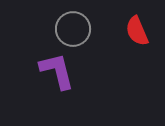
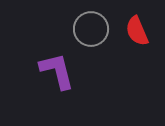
gray circle: moved 18 px right
